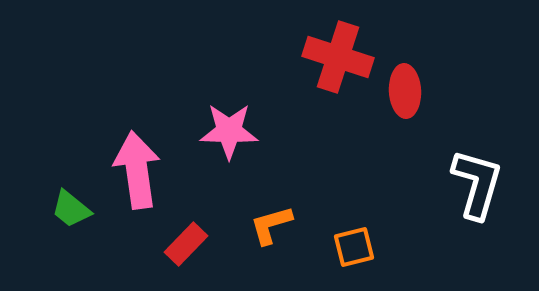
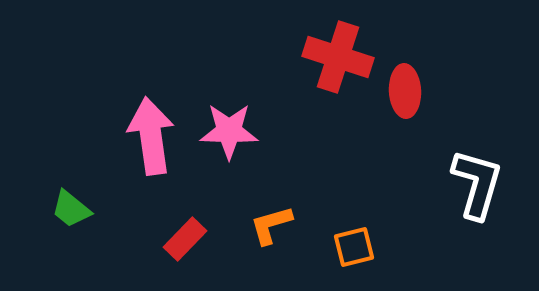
pink arrow: moved 14 px right, 34 px up
red rectangle: moved 1 px left, 5 px up
